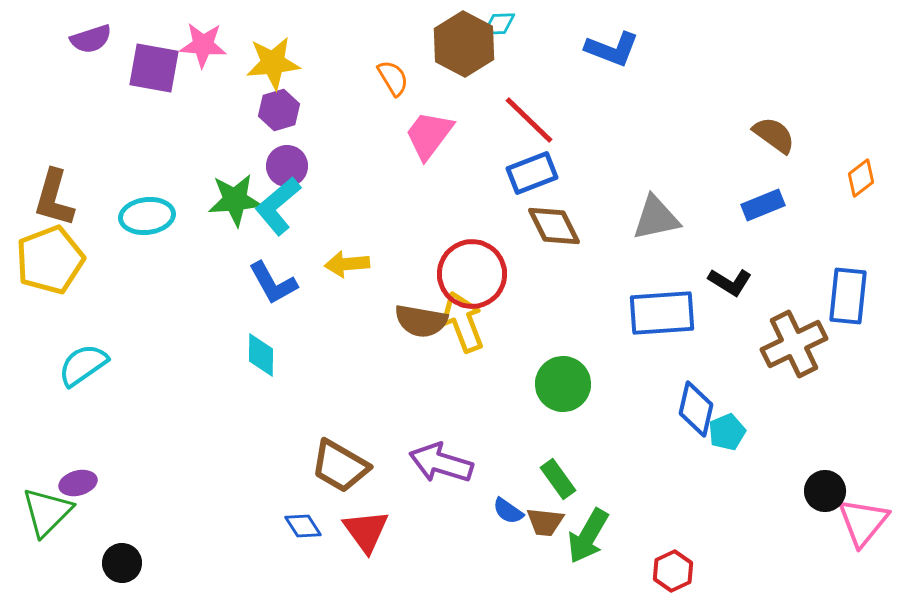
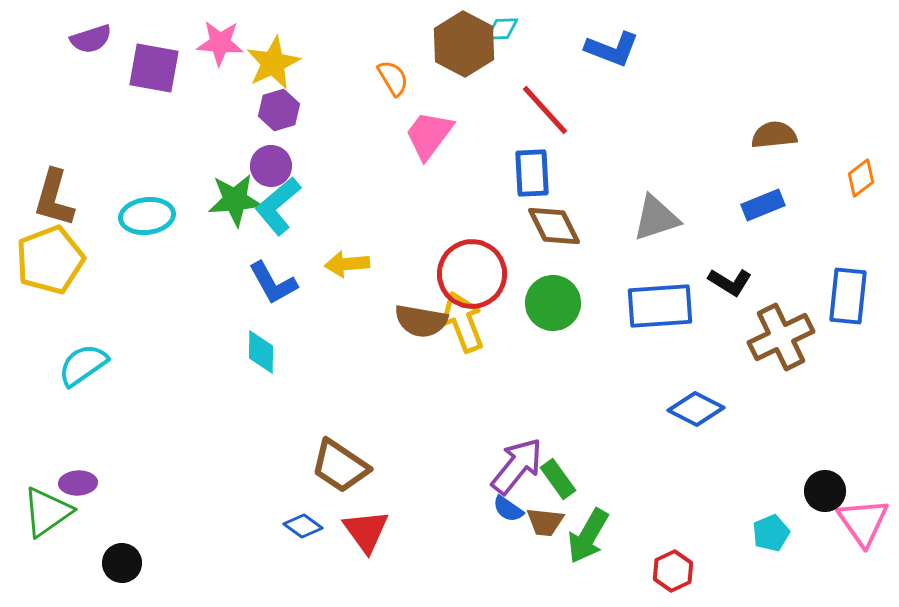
cyan diamond at (499, 24): moved 3 px right, 5 px down
pink star at (203, 45): moved 17 px right, 2 px up
yellow star at (273, 63): rotated 20 degrees counterclockwise
red line at (529, 120): moved 16 px right, 10 px up; rotated 4 degrees clockwise
brown semicircle at (774, 135): rotated 42 degrees counterclockwise
purple circle at (287, 166): moved 16 px left
blue rectangle at (532, 173): rotated 72 degrees counterclockwise
gray triangle at (656, 218): rotated 6 degrees counterclockwise
blue rectangle at (662, 313): moved 2 px left, 7 px up
brown cross at (794, 344): moved 13 px left, 7 px up
cyan diamond at (261, 355): moved 3 px up
green circle at (563, 384): moved 10 px left, 81 px up
blue diamond at (696, 409): rotated 76 degrees counterclockwise
cyan pentagon at (727, 432): moved 44 px right, 101 px down
purple arrow at (441, 463): moved 76 px right, 3 px down; rotated 112 degrees clockwise
brown trapezoid at (340, 466): rotated 4 degrees clockwise
purple ellipse at (78, 483): rotated 12 degrees clockwise
blue semicircle at (508, 511): moved 2 px up
green triangle at (47, 512): rotated 10 degrees clockwise
pink triangle at (863, 522): rotated 14 degrees counterclockwise
blue diamond at (303, 526): rotated 21 degrees counterclockwise
